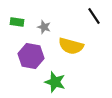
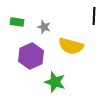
black line: rotated 36 degrees clockwise
purple hexagon: rotated 25 degrees clockwise
